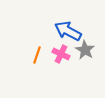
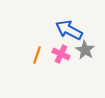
blue arrow: moved 1 px right, 1 px up
